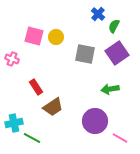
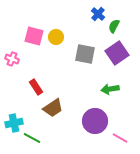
brown trapezoid: moved 1 px down
